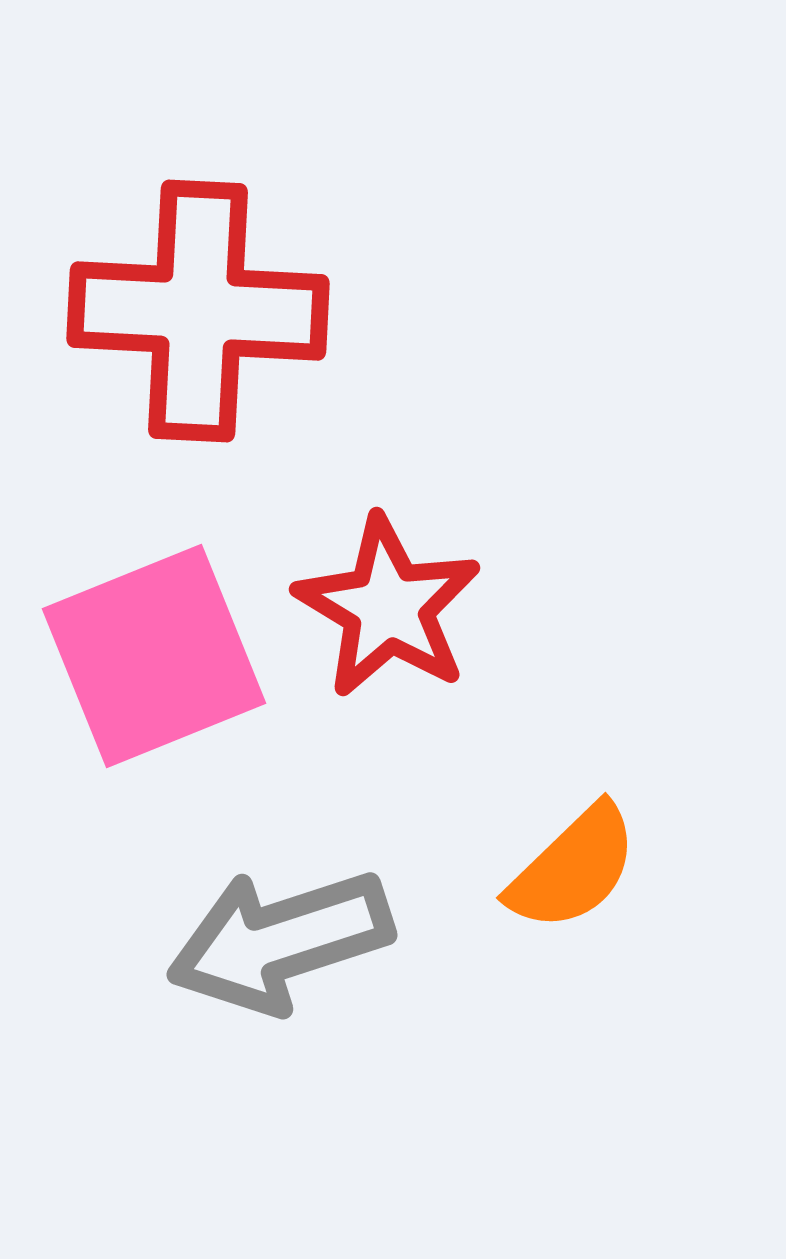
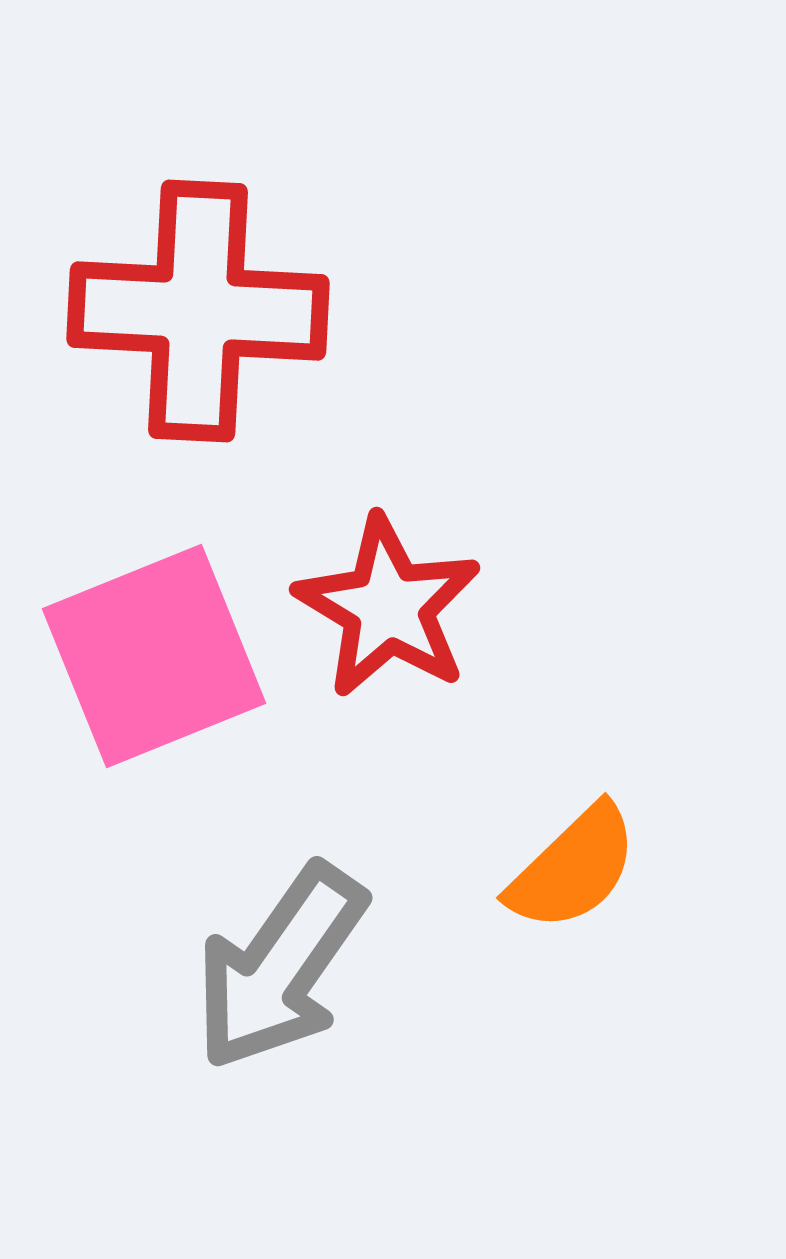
gray arrow: moved 26 px down; rotated 37 degrees counterclockwise
